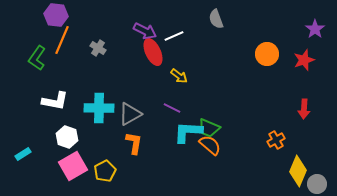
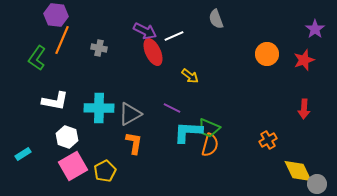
gray cross: moved 1 px right; rotated 21 degrees counterclockwise
yellow arrow: moved 11 px right
orange cross: moved 8 px left
orange semicircle: rotated 65 degrees clockwise
yellow diamond: rotated 48 degrees counterclockwise
